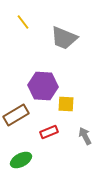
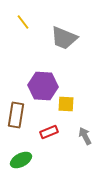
brown rectangle: rotated 50 degrees counterclockwise
